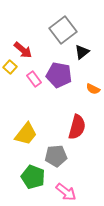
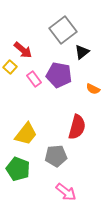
green pentagon: moved 15 px left, 8 px up
